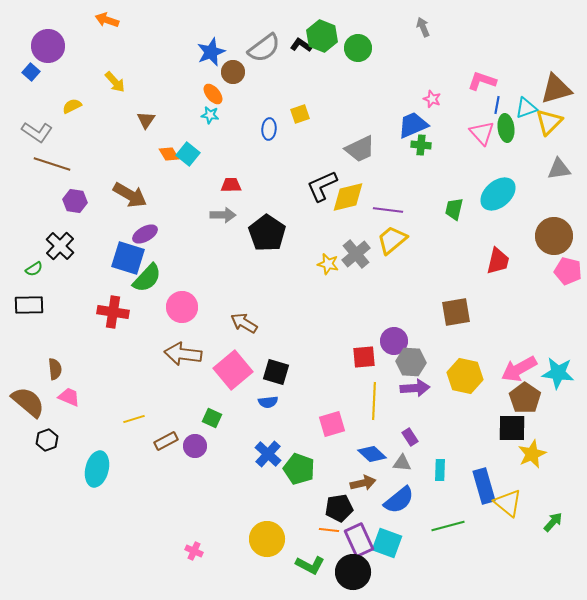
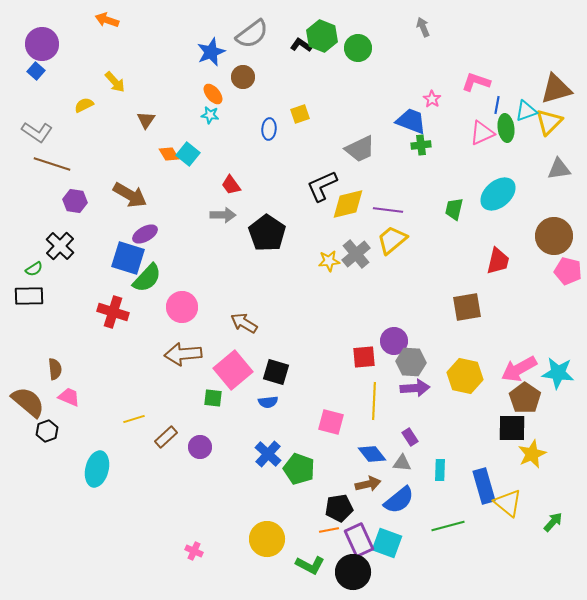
purple circle at (48, 46): moved 6 px left, 2 px up
gray semicircle at (264, 48): moved 12 px left, 14 px up
blue square at (31, 72): moved 5 px right, 1 px up
brown circle at (233, 72): moved 10 px right, 5 px down
pink L-shape at (482, 81): moved 6 px left, 1 px down
pink star at (432, 99): rotated 12 degrees clockwise
yellow semicircle at (72, 106): moved 12 px right, 1 px up
cyan triangle at (526, 108): moved 3 px down
blue trapezoid at (413, 125): moved 2 px left, 4 px up; rotated 44 degrees clockwise
pink triangle at (482, 133): rotated 48 degrees clockwise
green cross at (421, 145): rotated 12 degrees counterclockwise
red trapezoid at (231, 185): rotated 125 degrees counterclockwise
yellow diamond at (348, 197): moved 7 px down
yellow star at (328, 264): moved 1 px right, 3 px up; rotated 20 degrees counterclockwise
black rectangle at (29, 305): moved 9 px up
red cross at (113, 312): rotated 8 degrees clockwise
brown square at (456, 312): moved 11 px right, 5 px up
brown arrow at (183, 354): rotated 12 degrees counterclockwise
green square at (212, 418): moved 1 px right, 20 px up; rotated 18 degrees counterclockwise
pink square at (332, 424): moved 1 px left, 2 px up; rotated 32 degrees clockwise
black hexagon at (47, 440): moved 9 px up
brown rectangle at (166, 441): moved 4 px up; rotated 15 degrees counterclockwise
purple circle at (195, 446): moved 5 px right, 1 px down
blue diamond at (372, 454): rotated 8 degrees clockwise
brown arrow at (363, 483): moved 5 px right, 1 px down
orange line at (329, 530): rotated 18 degrees counterclockwise
